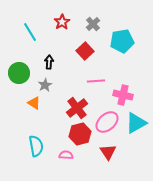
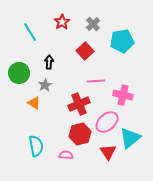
red cross: moved 2 px right, 4 px up; rotated 15 degrees clockwise
cyan triangle: moved 6 px left, 15 px down; rotated 10 degrees counterclockwise
